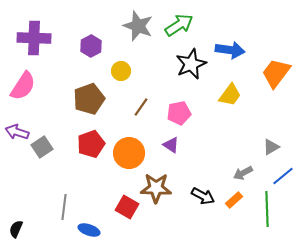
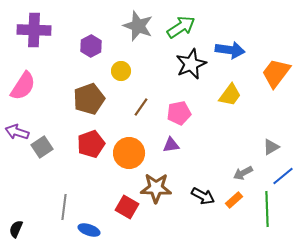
green arrow: moved 2 px right, 2 px down
purple cross: moved 8 px up
purple triangle: rotated 42 degrees counterclockwise
